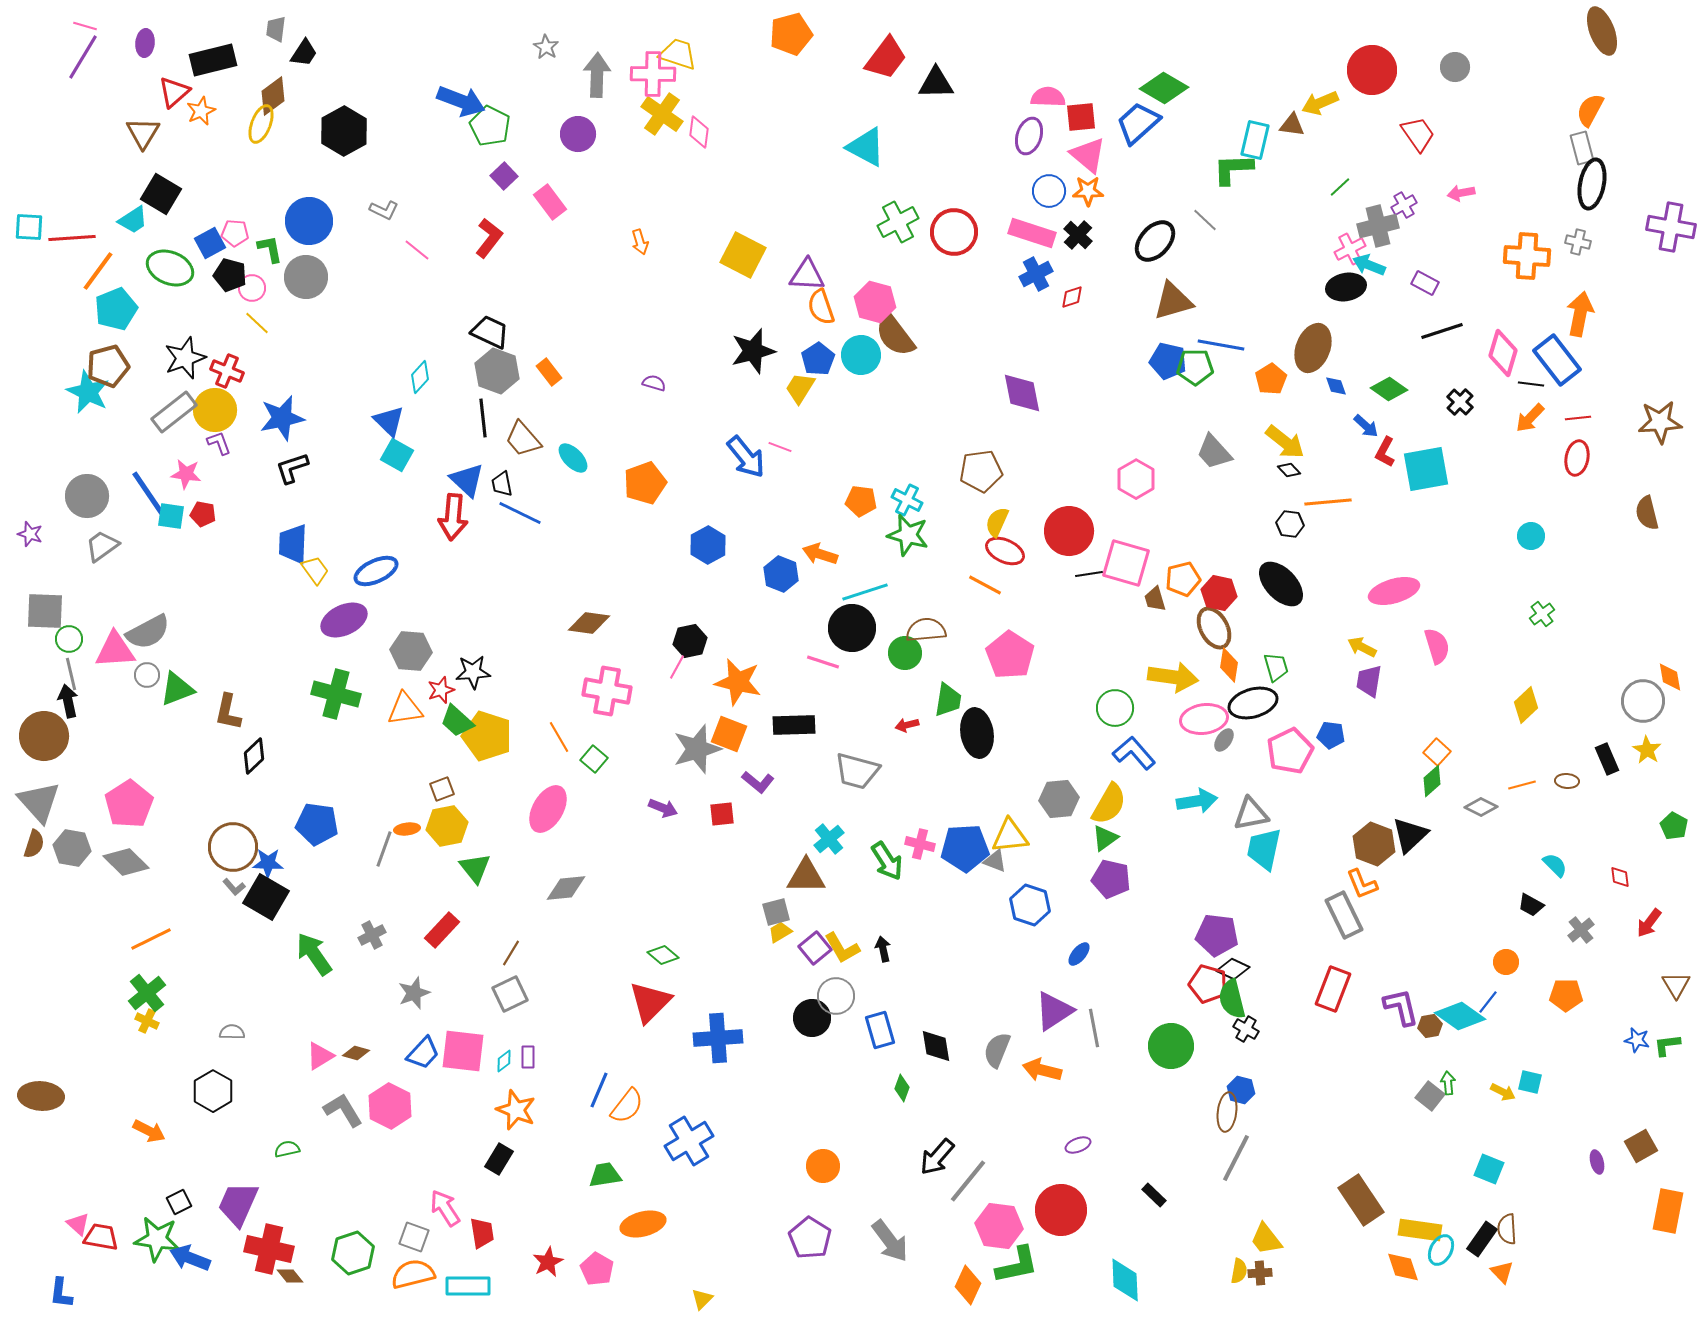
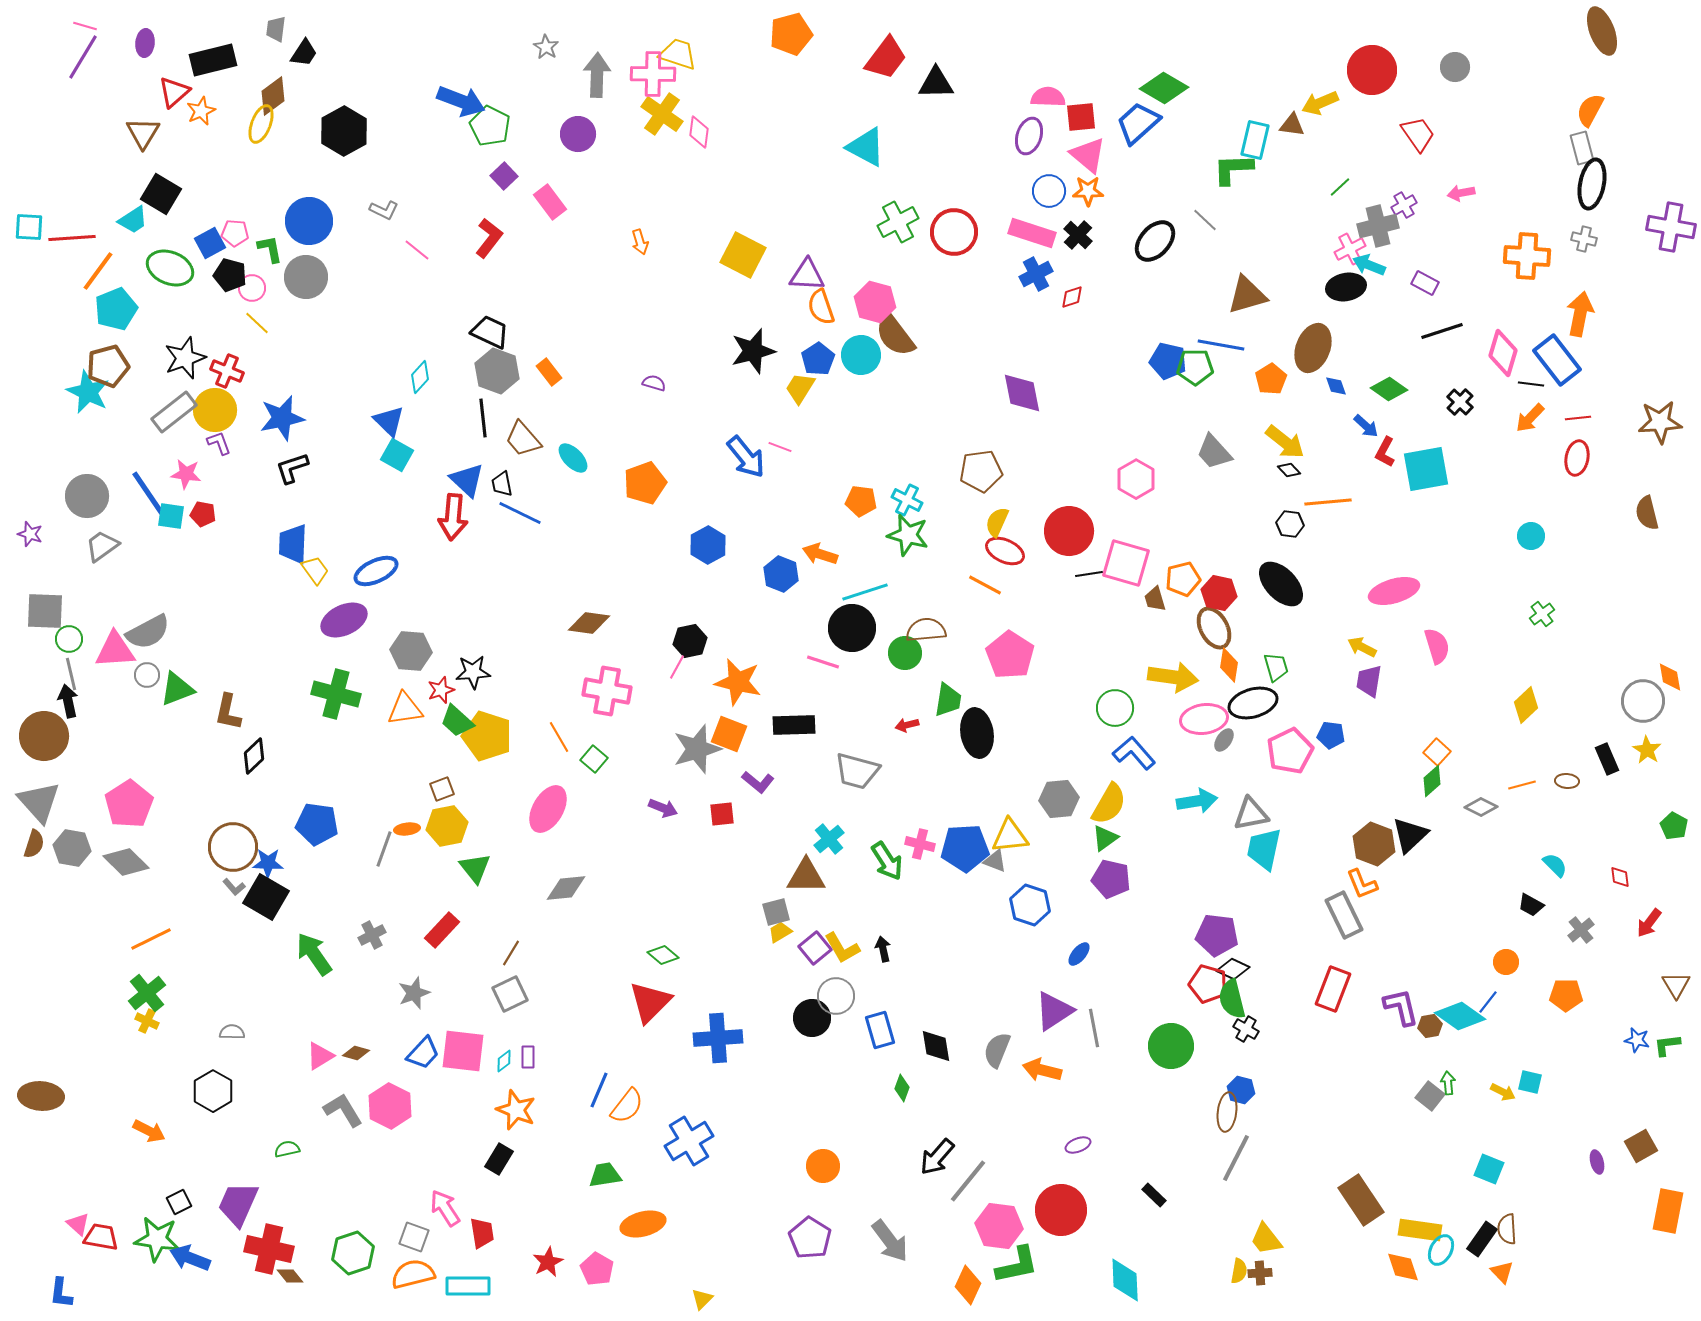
gray cross at (1578, 242): moved 6 px right, 3 px up
brown triangle at (1173, 301): moved 74 px right, 6 px up
